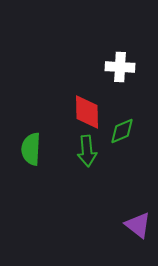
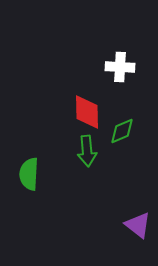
green semicircle: moved 2 px left, 25 px down
